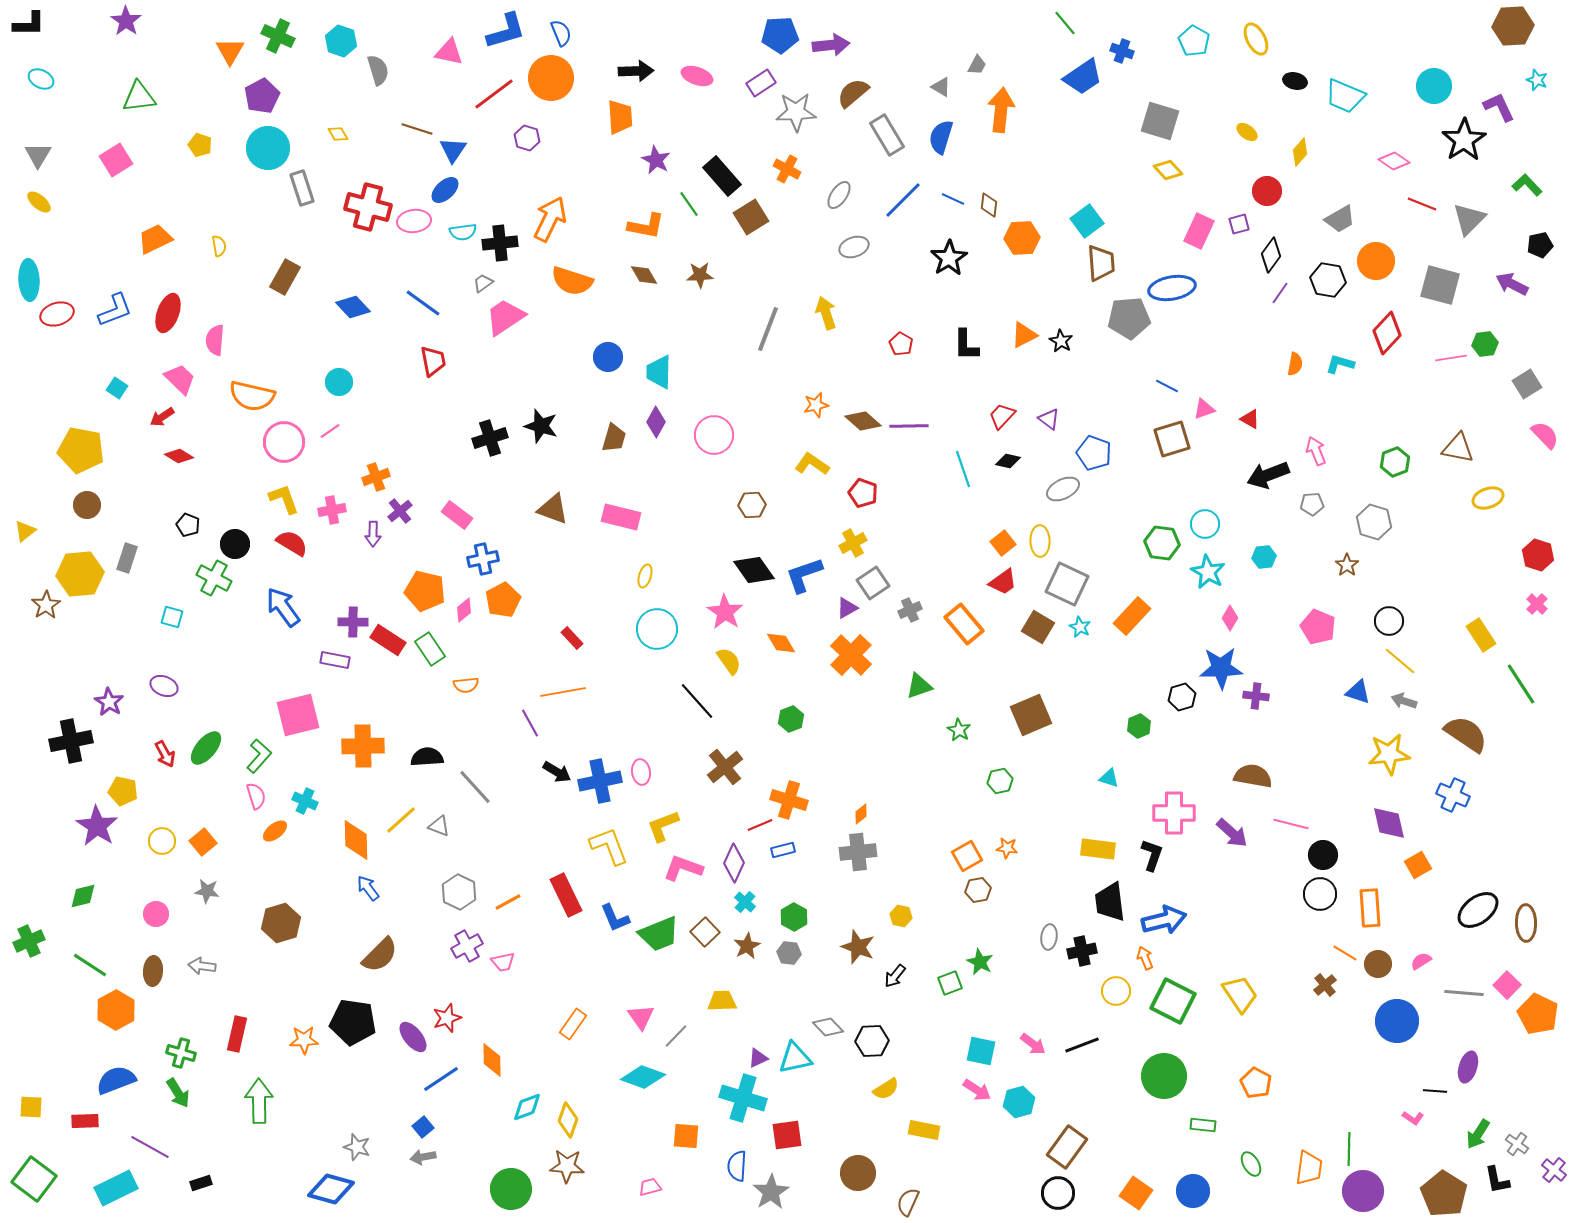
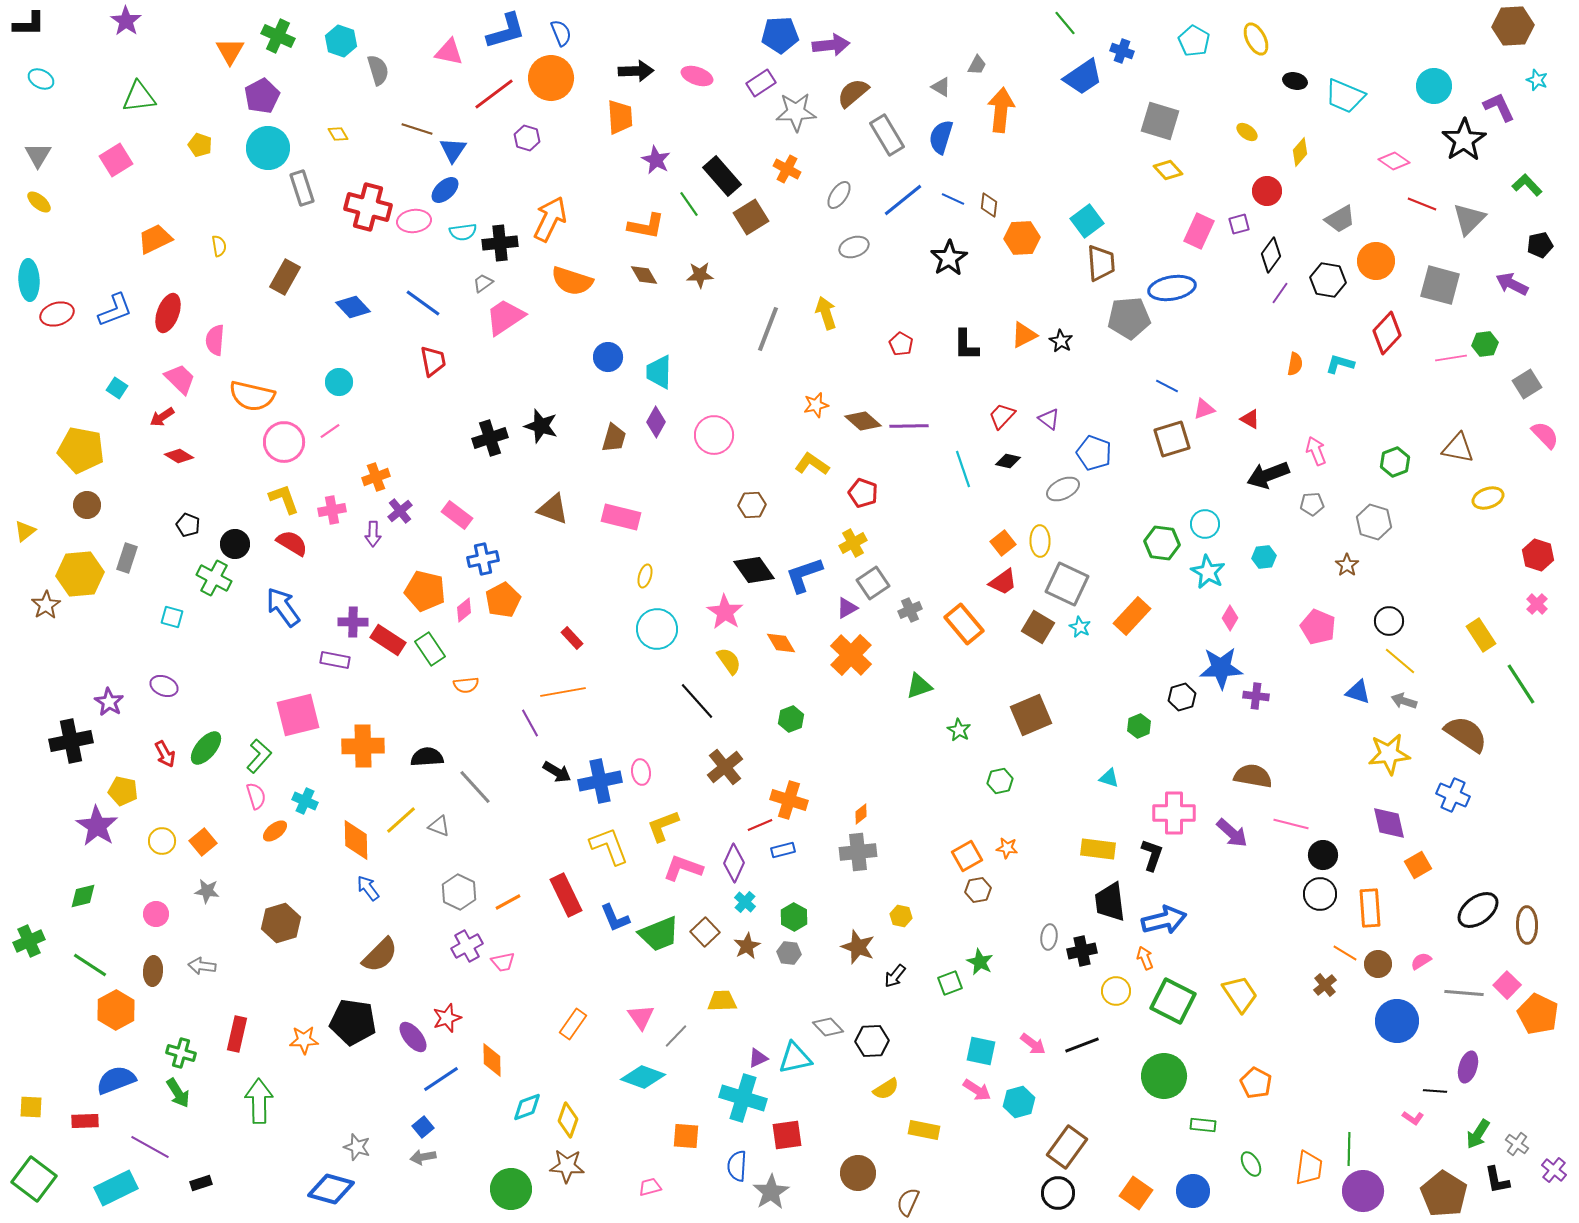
blue line at (903, 200): rotated 6 degrees clockwise
brown ellipse at (1526, 923): moved 1 px right, 2 px down
